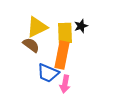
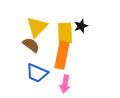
yellow triangle: rotated 20 degrees counterclockwise
blue trapezoid: moved 11 px left
